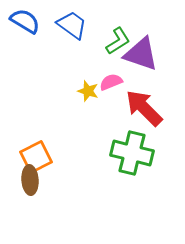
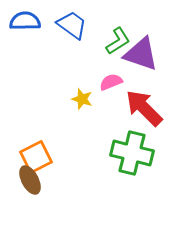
blue semicircle: rotated 32 degrees counterclockwise
yellow star: moved 6 px left, 8 px down
brown ellipse: rotated 24 degrees counterclockwise
